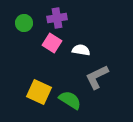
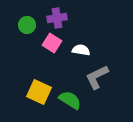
green circle: moved 3 px right, 2 px down
